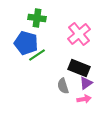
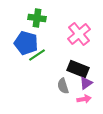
black rectangle: moved 1 px left, 1 px down
